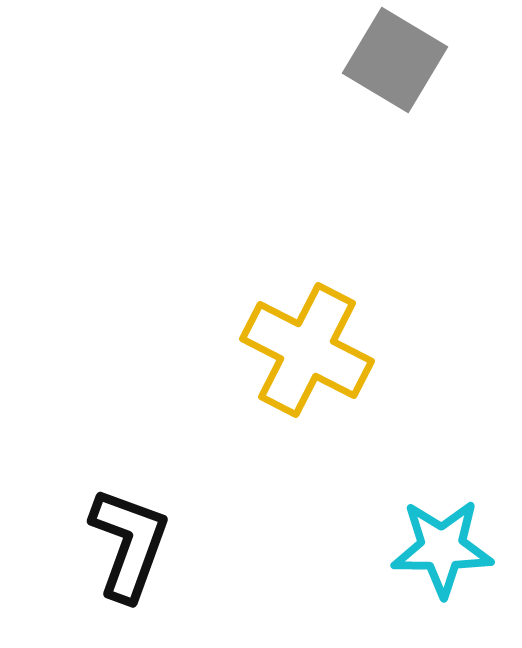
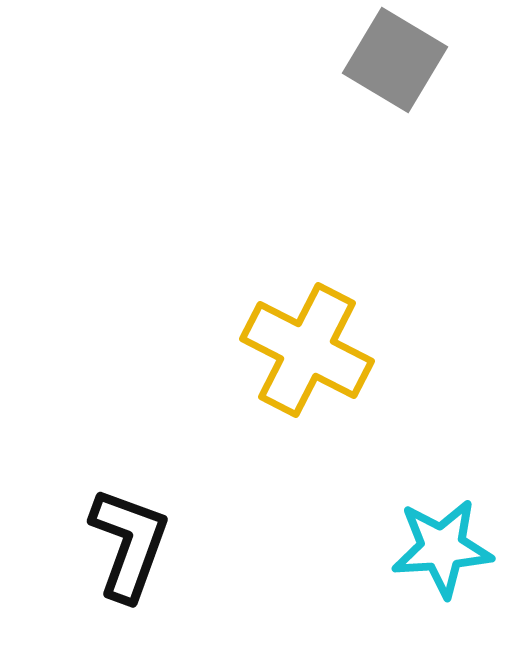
cyan star: rotated 4 degrees counterclockwise
